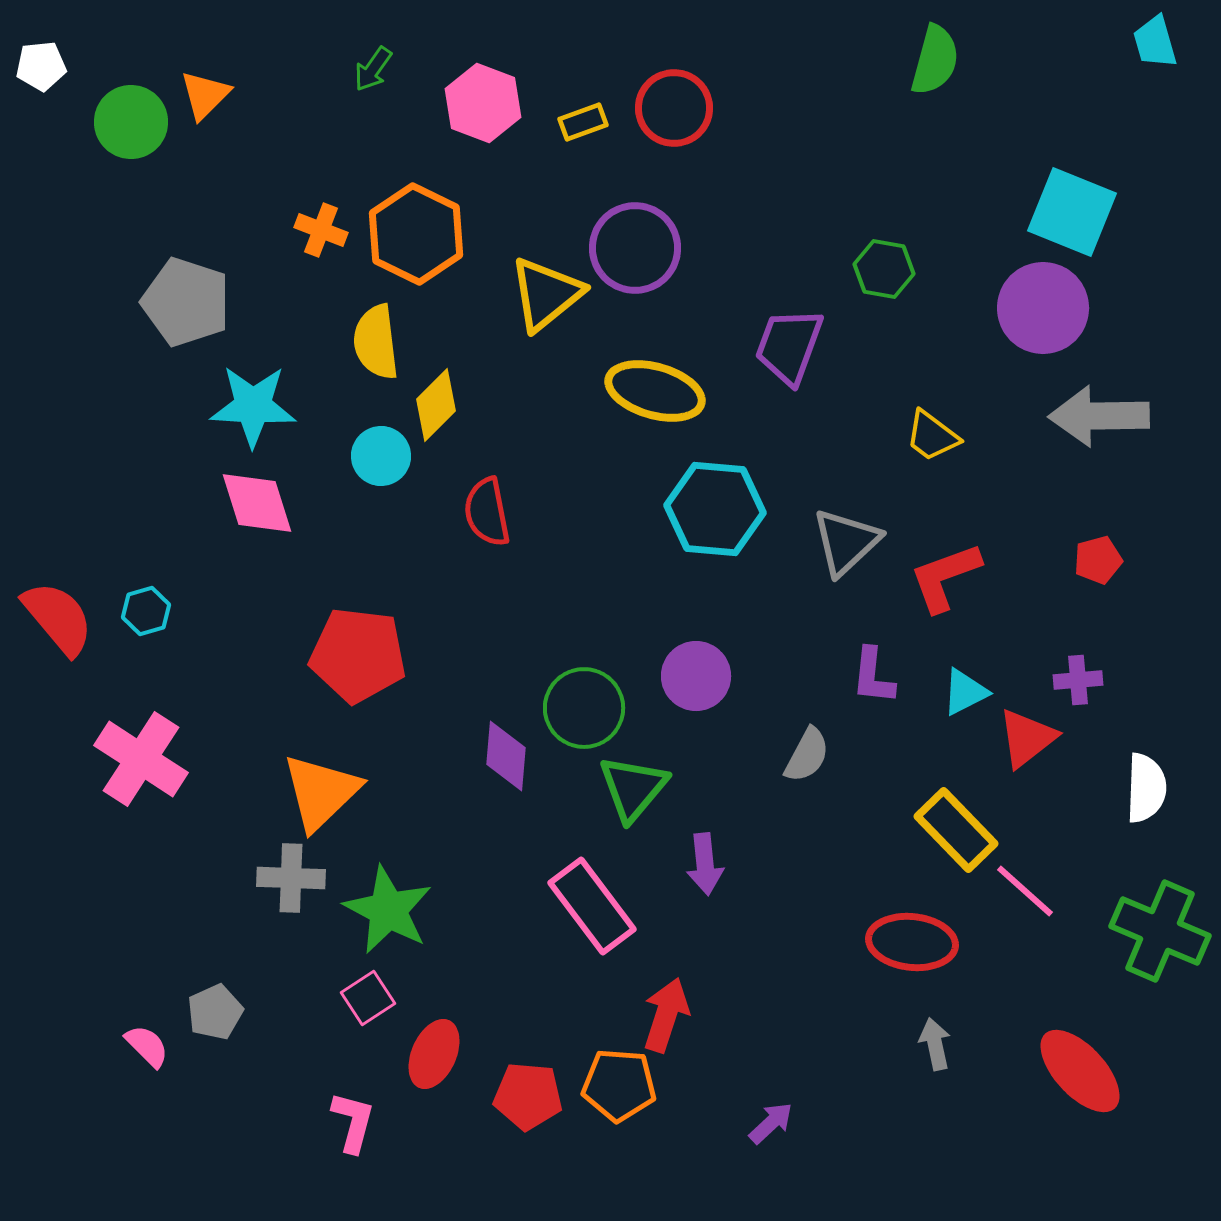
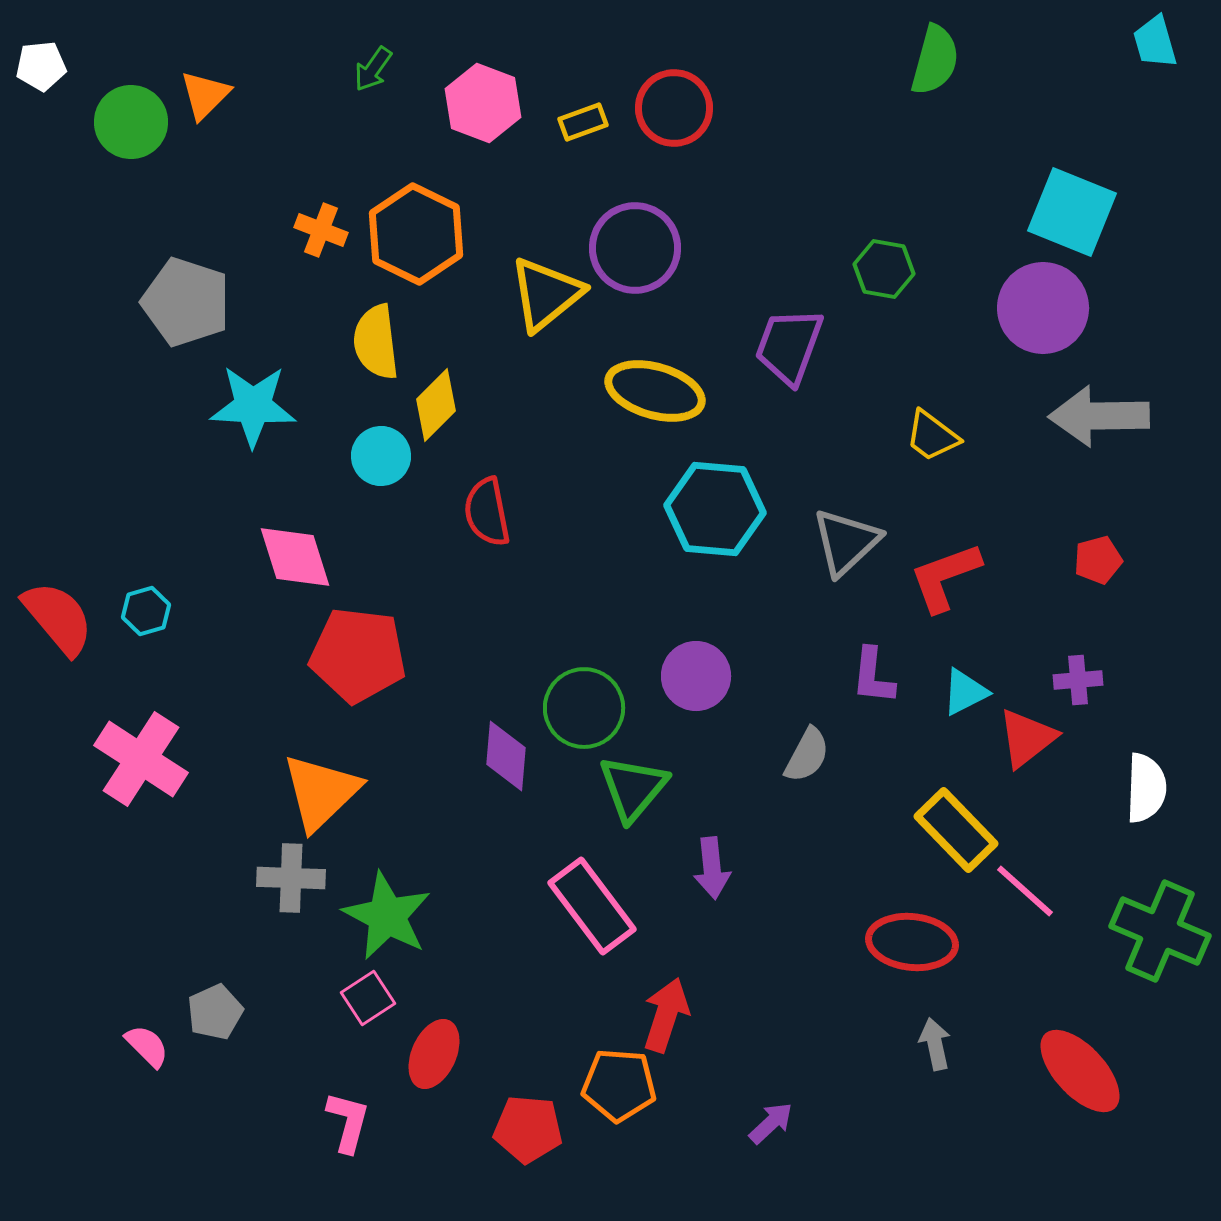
pink diamond at (257, 503): moved 38 px right, 54 px down
purple arrow at (705, 864): moved 7 px right, 4 px down
green star at (388, 910): moved 1 px left, 6 px down
red pentagon at (528, 1096): moved 33 px down
pink L-shape at (353, 1122): moved 5 px left
